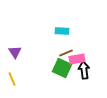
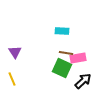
brown line: rotated 32 degrees clockwise
pink rectangle: moved 1 px right, 1 px up
black arrow: moved 1 px left, 11 px down; rotated 54 degrees clockwise
